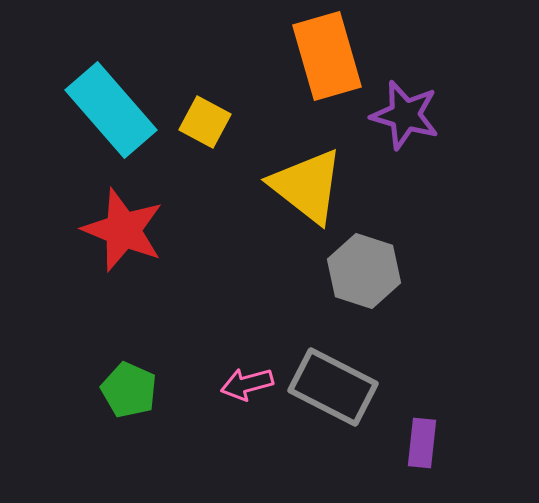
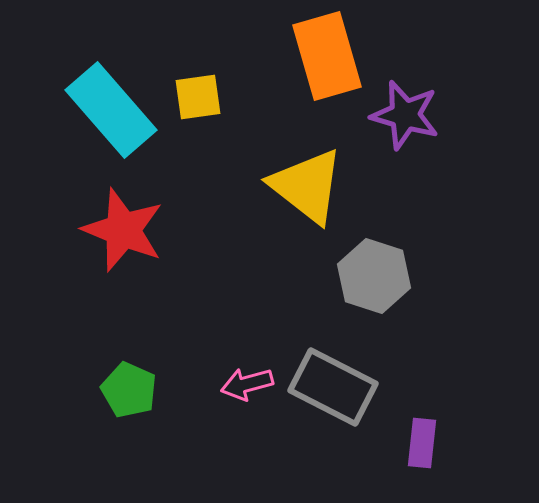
yellow square: moved 7 px left, 25 px up; rotated 36 degrees counterclockwise
gray hexagon: moved 10 px right, 5 px down
